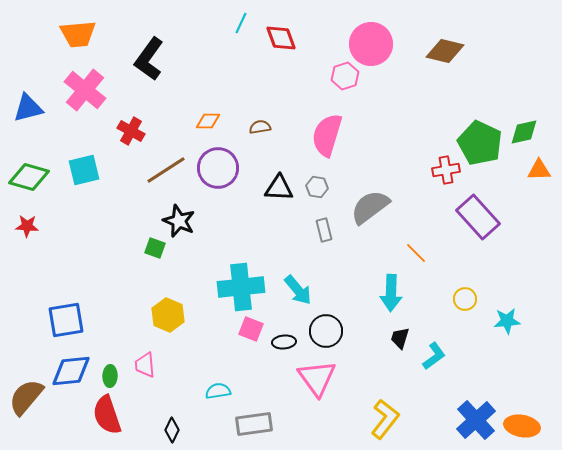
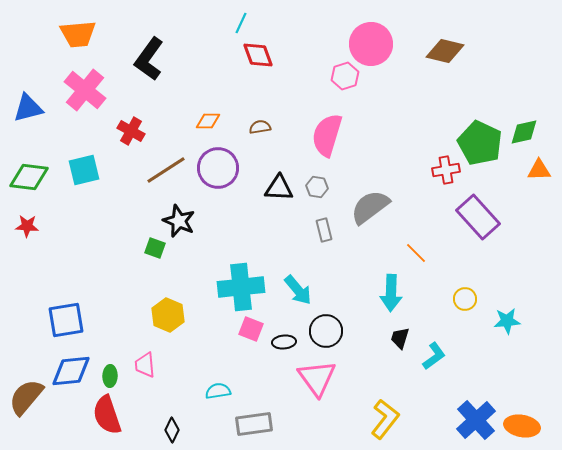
red diamond at (281, 38): moved 23 px left, 17 px down
green diamond at (29, 177): rotated 9 degrees counterclockwise
